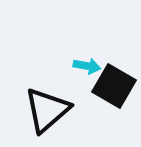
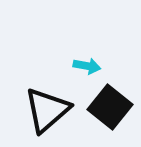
black square: moved 4 px left, 21 px down; rotated 9 degrees clockwise
